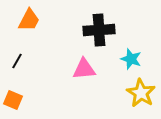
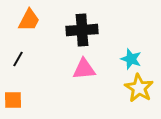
black cross: moved 17 px left
black line: moved 1 px right, 2 px up
yellow star: moved 2 px left, 5 px up
orange square: rotated 24 degrees counterclockwise
